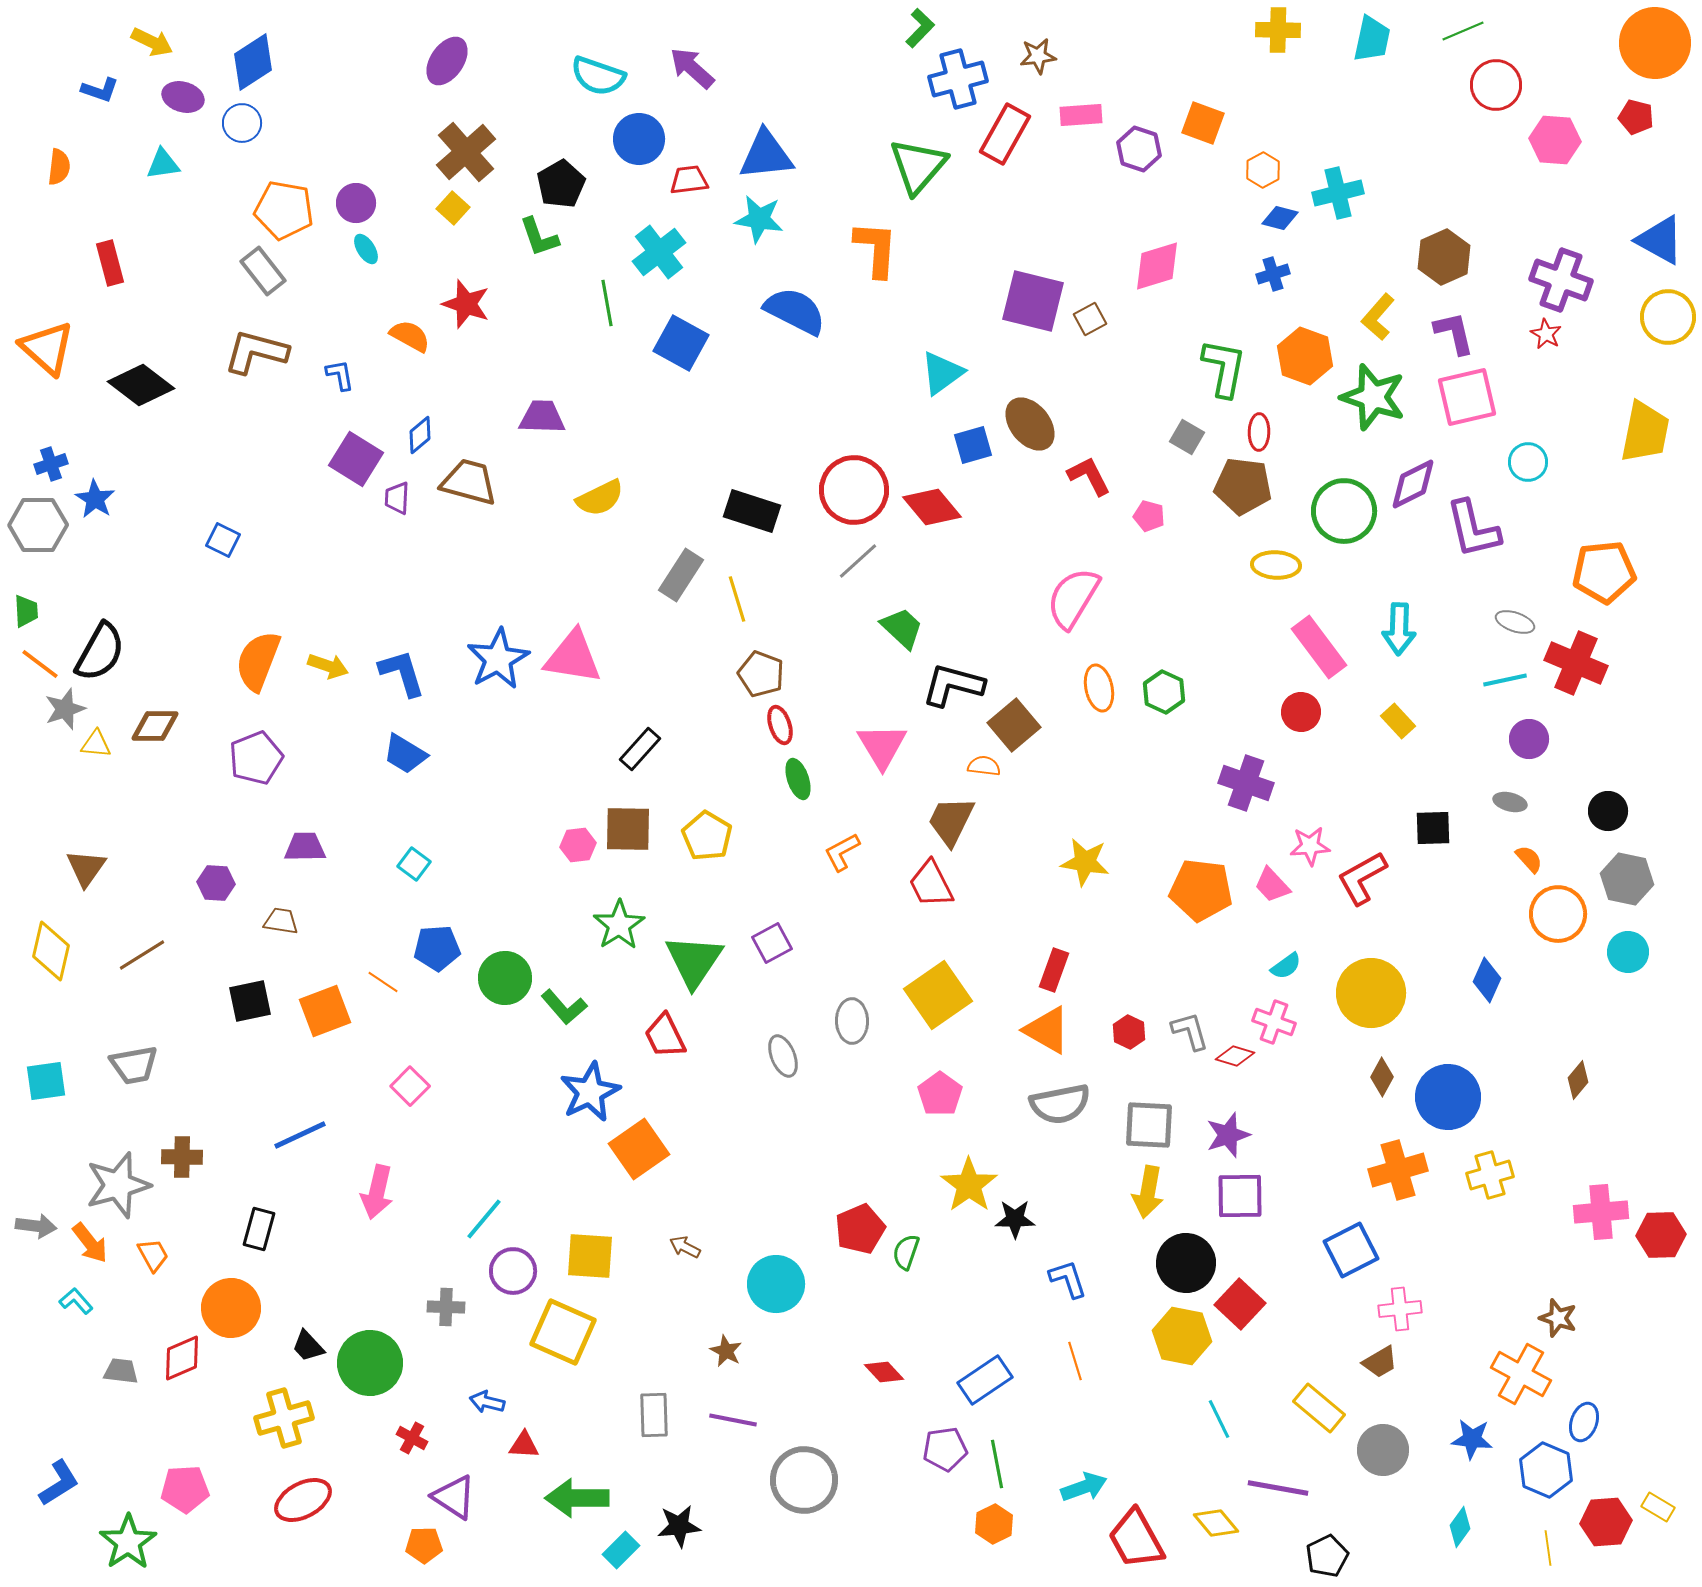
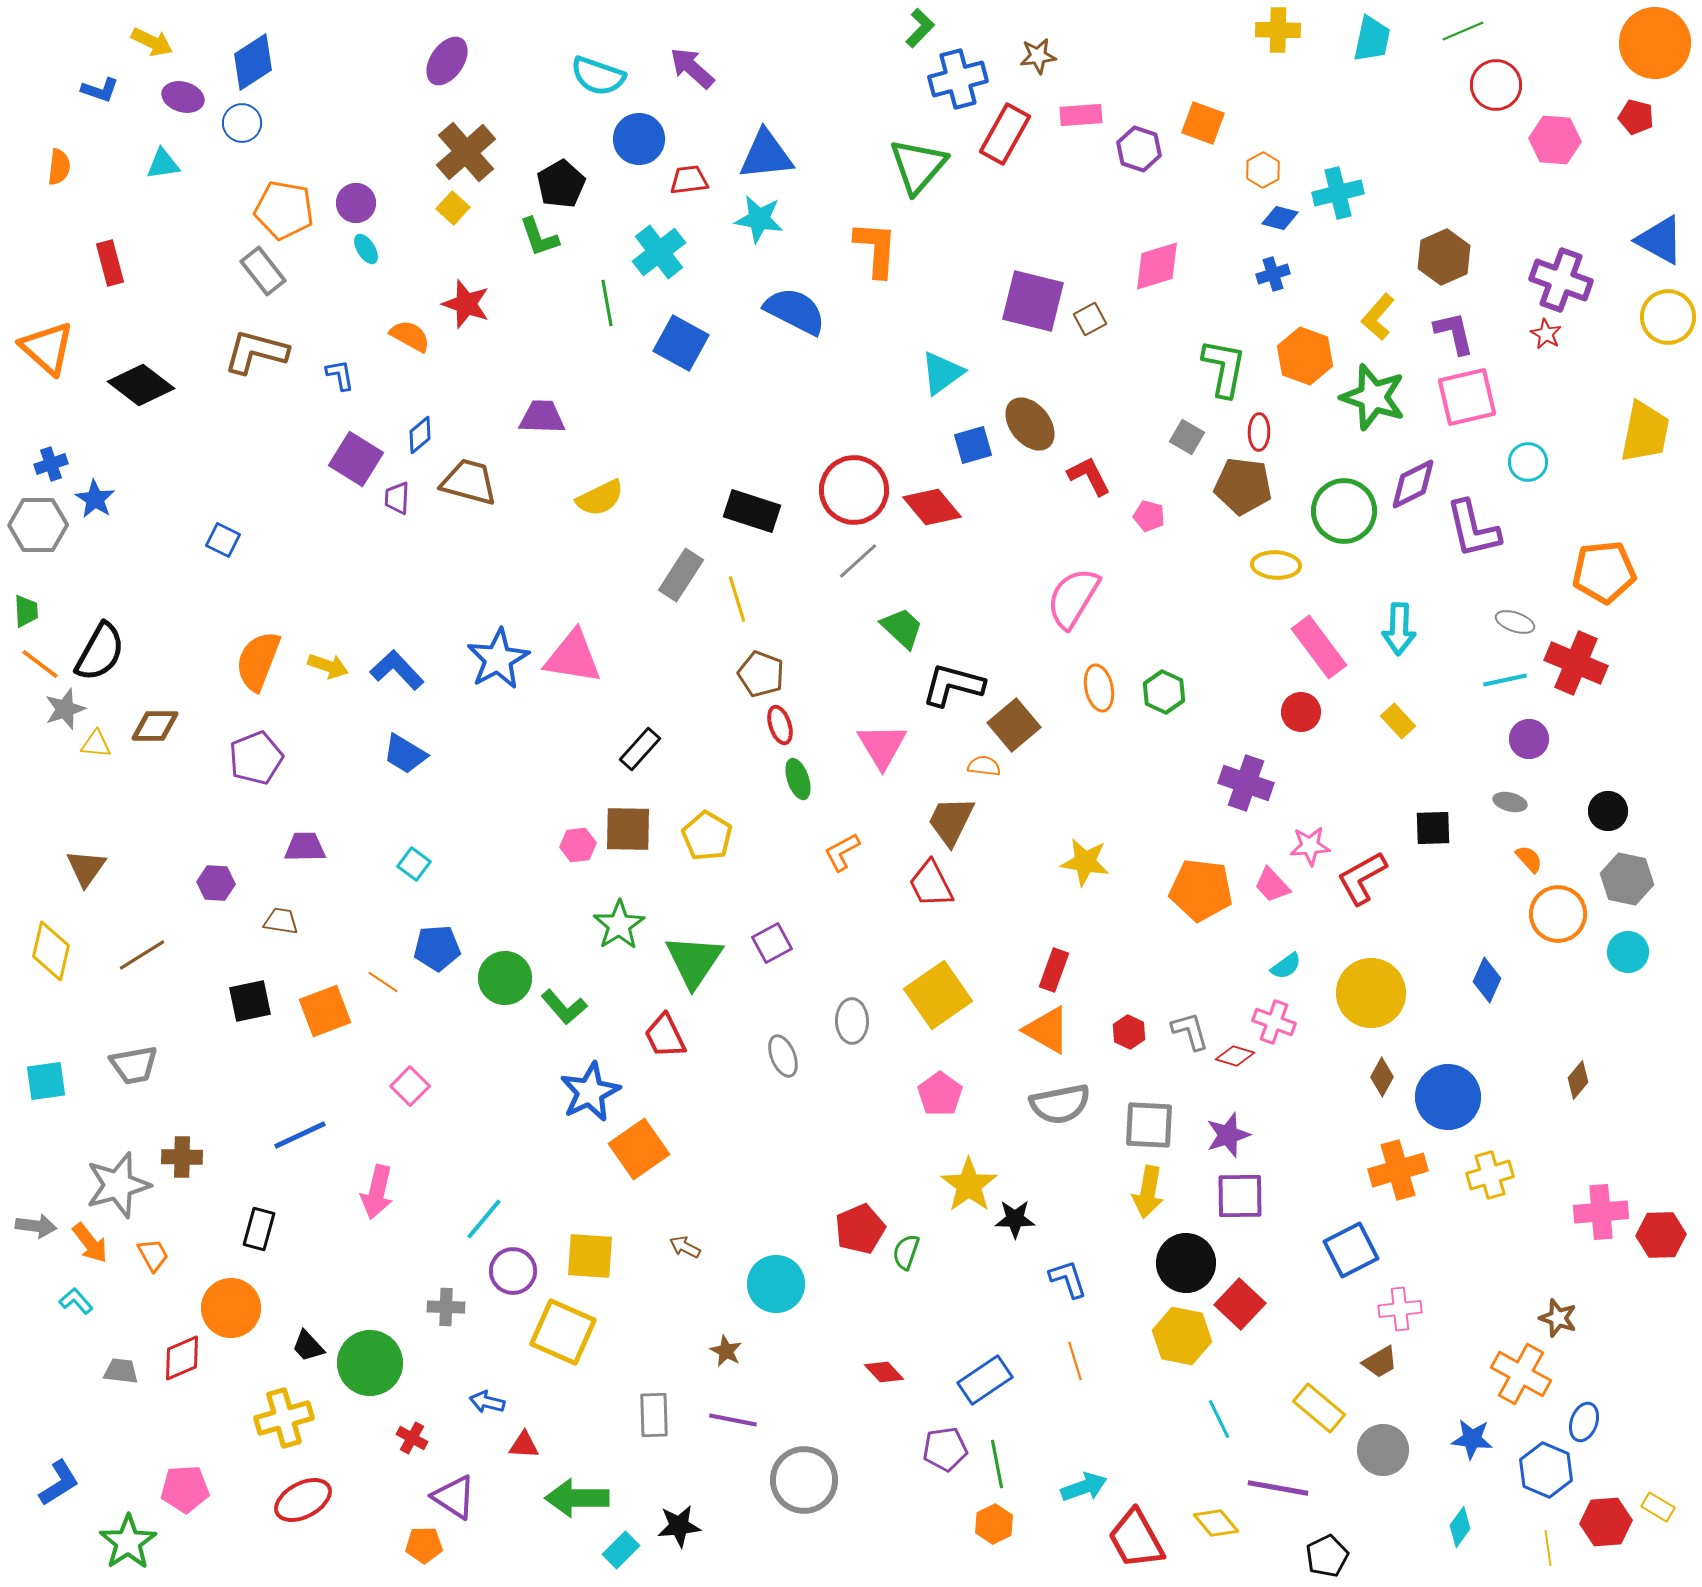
blue L-shape at (402, 673): moved 5 px left, 3 px up; rotated 26 degrees counterclockwise
